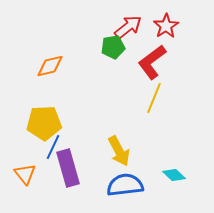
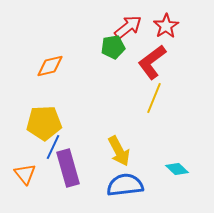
cyan diamond: moved 3 px right, 6 px up
